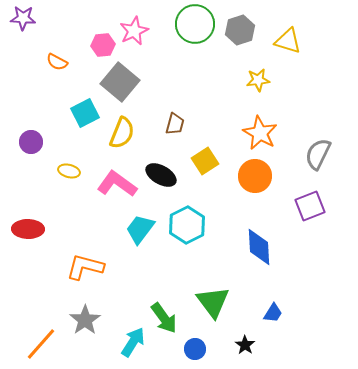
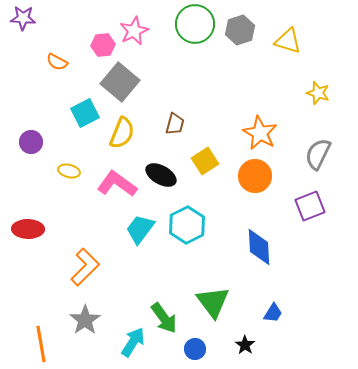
yellow star: moved 60 px right, 13 px down; rotated 25 degrees clockwise
orange L-shape: rotated 120 degrees clockwise
orange line: rotated 51 degrees counterclockwise
